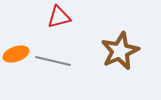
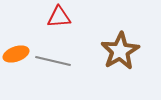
red triangle: rotated 10 degrees clockwise
brown star: rotated 6 degrees counterclockwise
